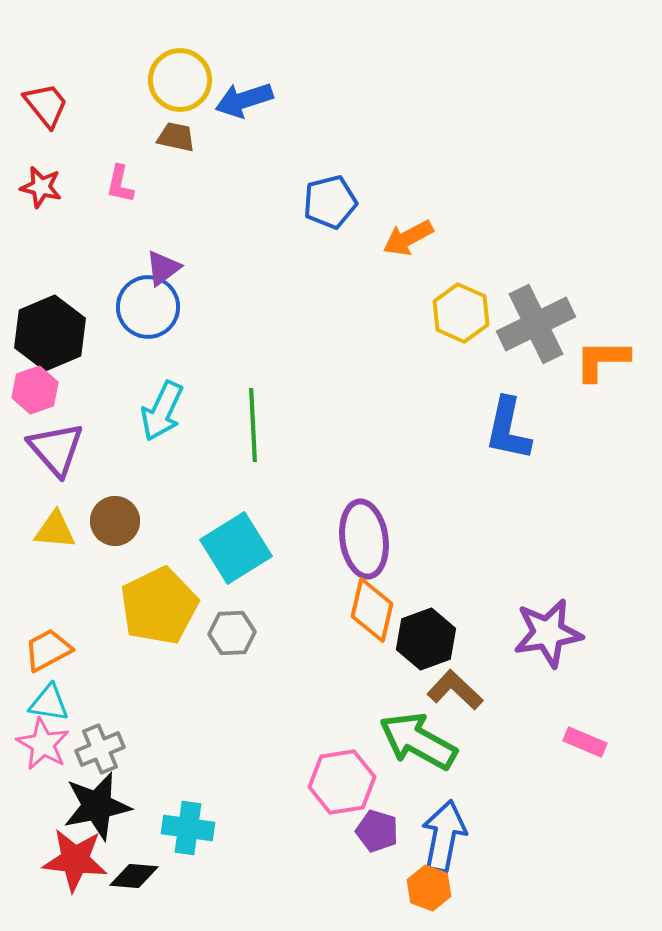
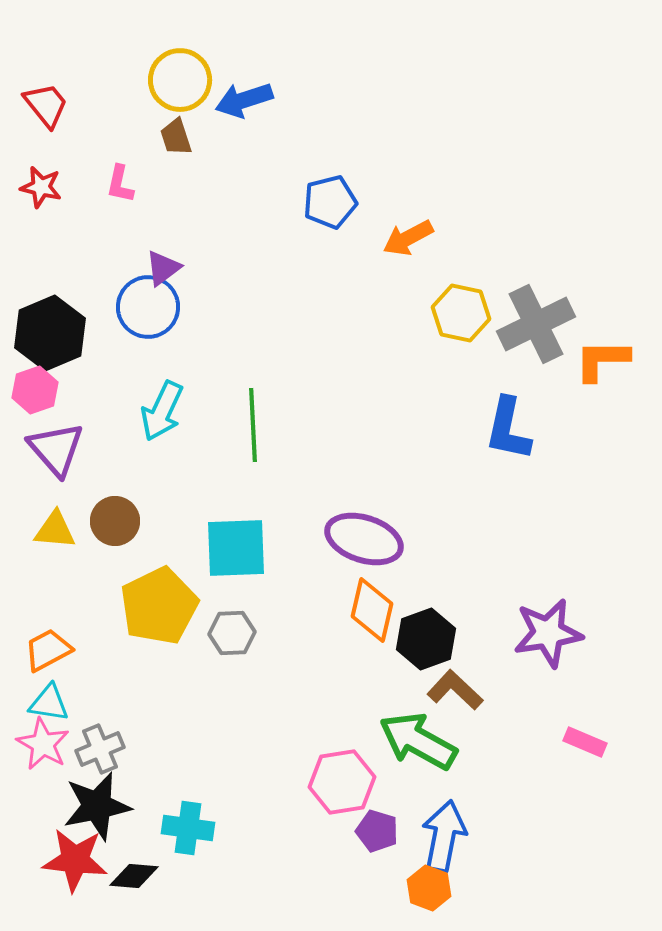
brown trapezoid at (176, 137): rotated 120 degrees counterclockwise
yellow hexagon at (461, 313): rotated 12 degrees counterclockwise
purple ellipse at (364, 539): rotated 64 degrees counterclockwise
cyan square at (236, 548): rotated 30 degrees clockwise
